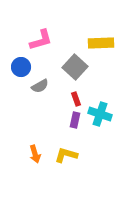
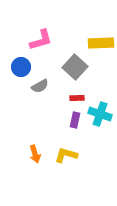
red rectangle: moved 1 px right, 1 px up; rotated 72 degrees counterclockwise
